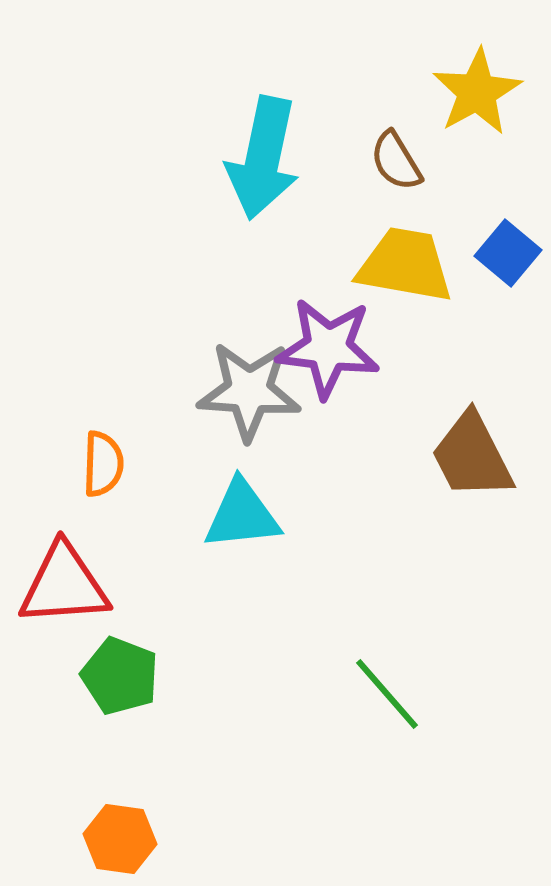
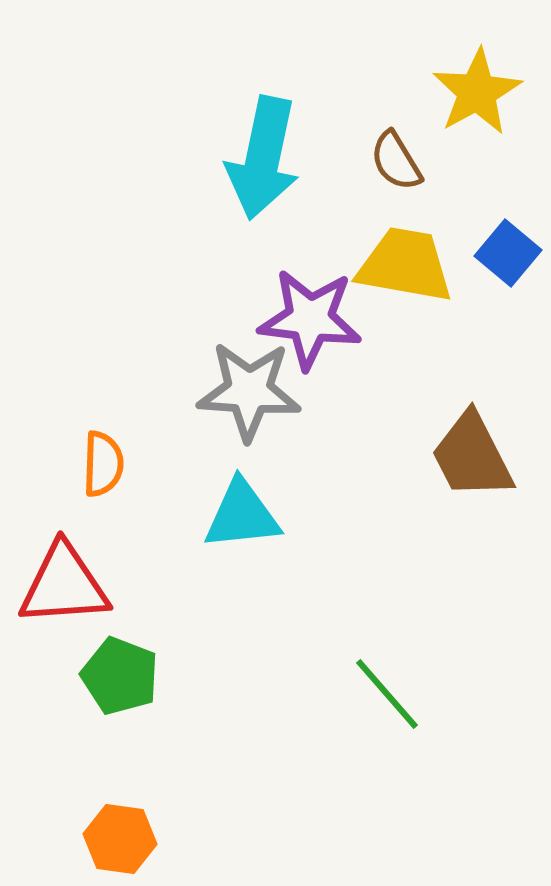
purple star: moved 18 px left, 29 px up
